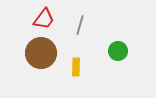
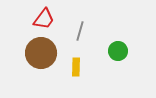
gray line: moved 6 px down
